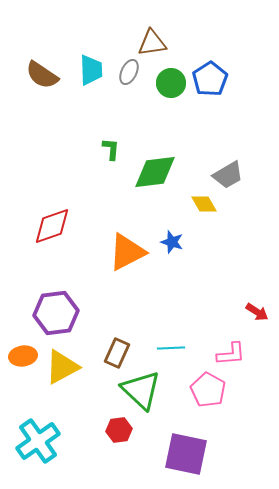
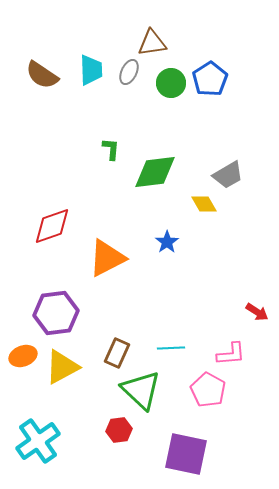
blue star: moved 5 px left; rotated 20 degrees clockwise
orange triangle: moved 20 px left, 6 px down
orange ellipse: rotated 12 degrees counterclockwise
